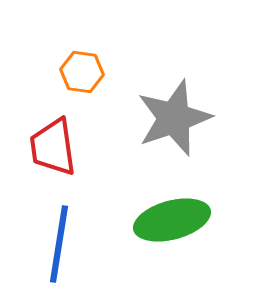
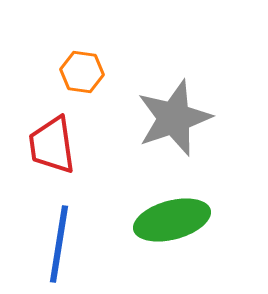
red trapezoid: moved 1 px left, 2 px up
